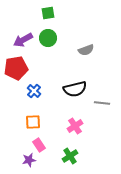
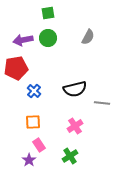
purple arrow: rotated 18 degrees clockwise
gray semicircle: moved 2 px right, 13 px up; rotated 42 degrees counterclockwise
purple star: rotated 24 degrees counterclockwise
